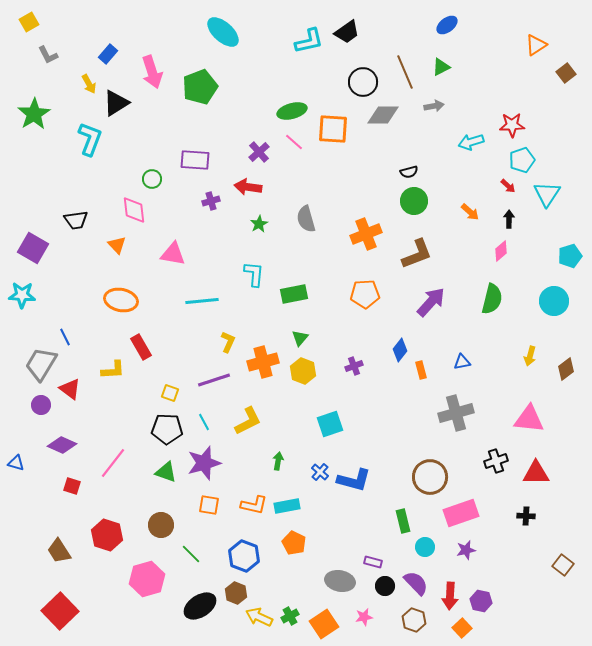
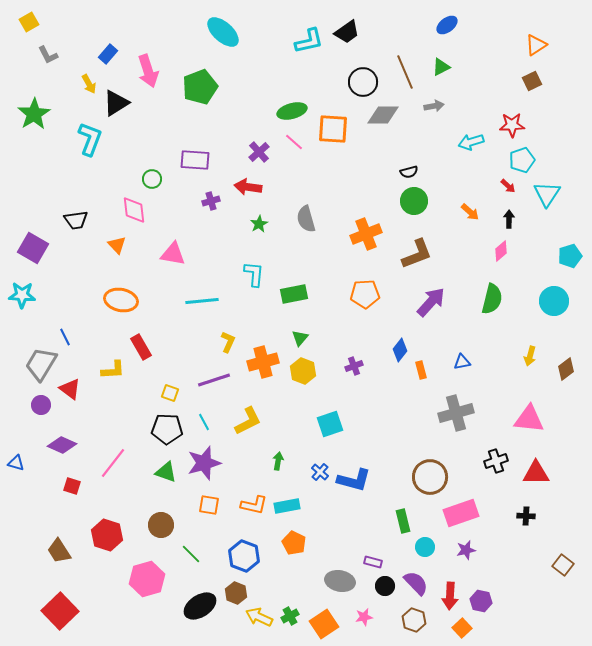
pink arrow at (152, 72): moved 4 px left, 1 px up
brown square at (566, 73): moved 34 px left, 8 px down; rotated 12 degrees clockwise
